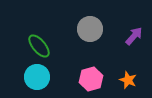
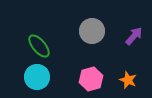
gray circle: moved 2 px right, 2 px down
